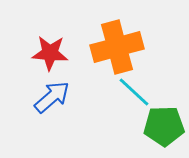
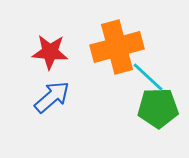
red star: moved 1 px up
cyan line: moved 14 px right, 15 px up
green pentagon: moved 6 px left, 18 px up
